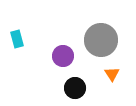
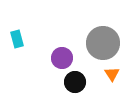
gray circle: moved 2 px right, 3 px down
purple circle: moved 1 px left, 2 px down
black circle: moved 6 px up
